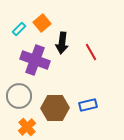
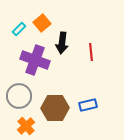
red line: rotated 24 degrees clockwise
orange cross: moved 1 px left, 1 px up
